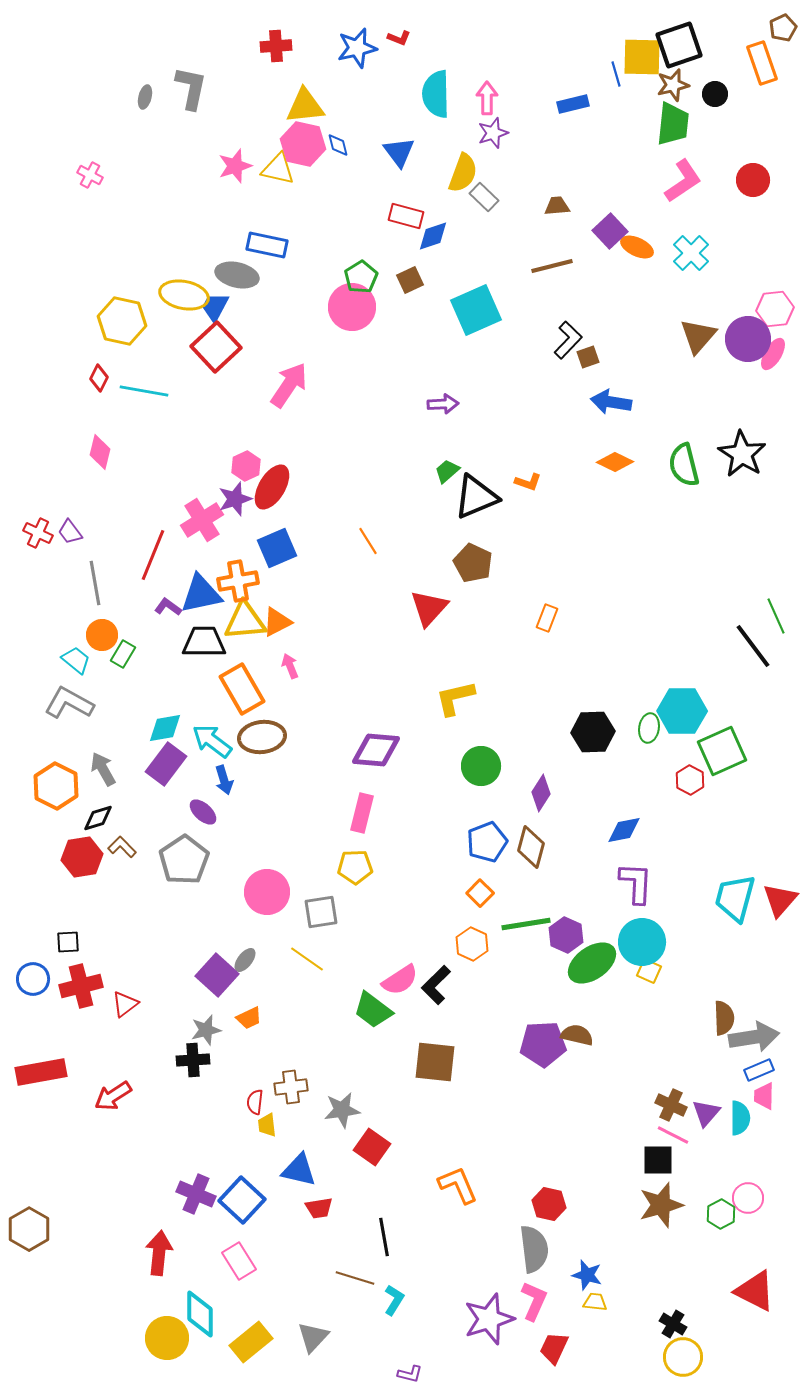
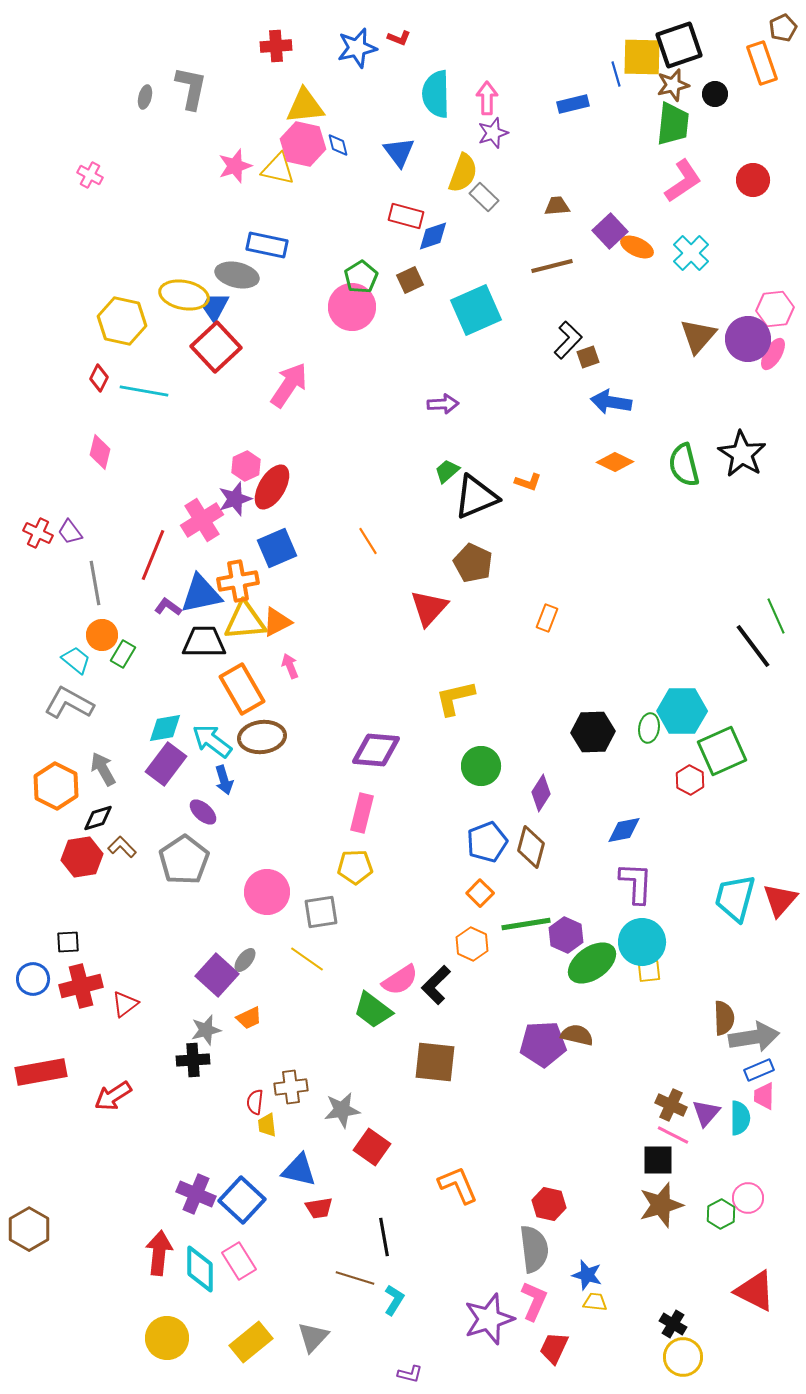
yellow square at (649, 971): rotated 30 degrees counterclockwise
cyan diamond at (200, 1314): moved 45 px up
